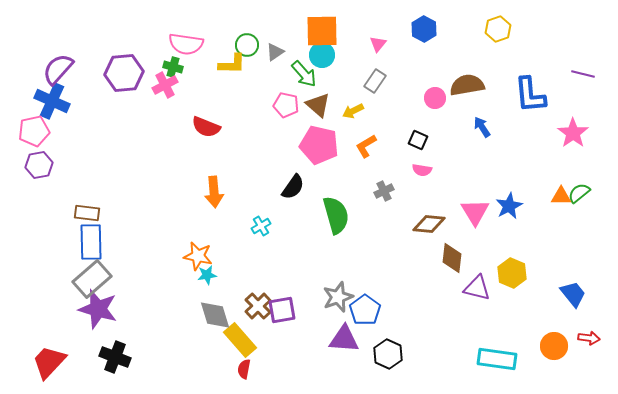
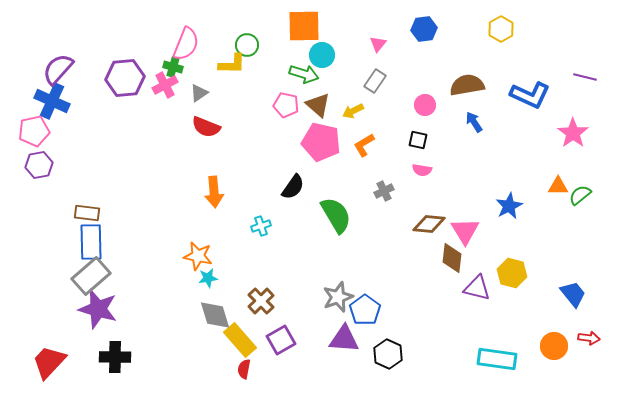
blue hexagon at (424, 29): rotated 25 degrees clockwise
yellow hexagon at (498, 29): moved 3 px right; rotated 10 degrees counterclockwise
orange square at (322, 31): moved 18 px left, 5 px up
pink semicircle at (186, 44): rotated 76 degrees counterclockwise
gray triangle at (275, 52): moved 76 px left, 41 px down
purple hexagon at (124, 73): moved 1 px right, 5 px down
green arrow at (304, 74): rotated 32 degrees counterclockwise
purple line at (583, 74): moved 2 px right, 3 px down
blue L-shape at (530, 95): rotated 60 degrees counterclockwise
pink circle at (435, 98): moved 10 px left, 7 px down
blue arrow at (482, 127): moved 8 px left, 5 px up
black square at (418, 140): rotated 12 degrees counterclockwise
pink pentagon at (319, 145): moved 2 px right, 3 px up
orange L-shape at (366, 146): moved 2 px left, 1 px up
green semicircle at (579, 193): moved 1 px right, 2 px down
orange triangle at (561, 196): moved 3 px left, 10 px up
pink triangle at (475, 212): moved 10 px left, 19 px down
green semicircle at (336, 215): rotated 15 degrees counterclockwise
cyan cross at (261, 226): rotated 12 degrees clockwise
yellow hexagon at (512, 273): rotated 8 degrees counterclockwise
cyan star at (207, 275): moved 1 px right, 3 px down
gray rectangle at (92, 279): moved 1 px left, 3 px up
brown cross at (258, 306): moved 3 px right, 5 px up
purple square at (282, 310): moved 1 px left, 30 px down; rotated 20 degrees counterclockwise
black cross at (115, 357): rotated 20 degrees counterclockwise
